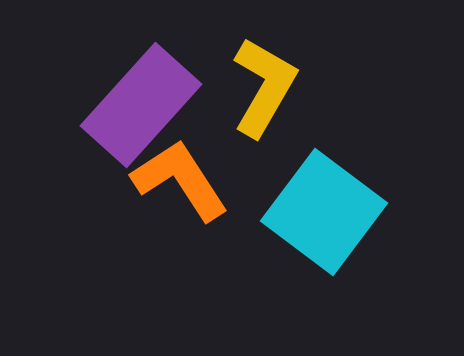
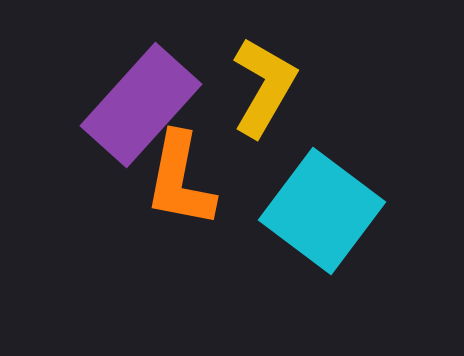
orange L-shape: rotated 136 degrees counterclockwise
cyan square: moved 2 px left, 1 px up
